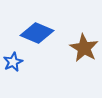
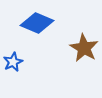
blue diamond: moved 10 px up
